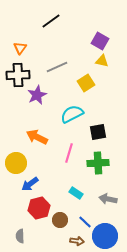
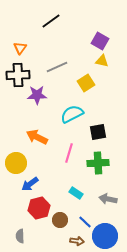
purple star: rotated 24 degrees clockwise
